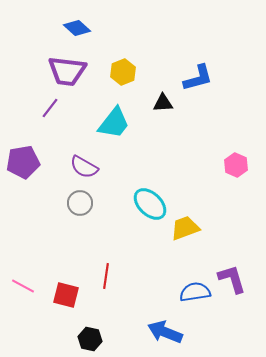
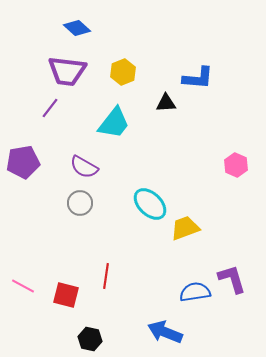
blue L-shape: rotated 20 degrees clockwise
black triangle: moved 3 px right
